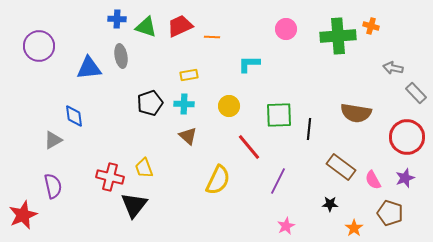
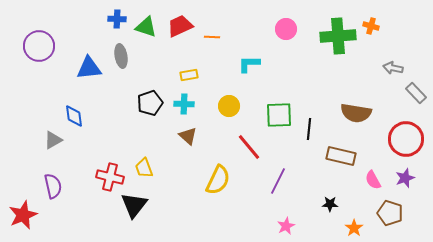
red circle: moved 1 px left, 2 px down
brown rectangle: moved 11 px up; rotated 24 degrees counterclockwise
